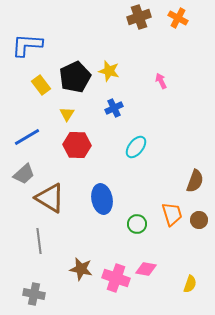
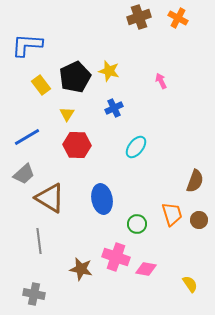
pink cross: moved 21 px up
yellow semicircle: rotated 54 degrees counterclockwise
